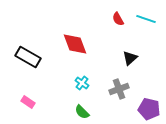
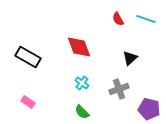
red diamond: moved 4 px right, 3 px down
